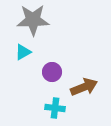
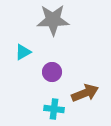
gray star: moved 20 px right
brown arrow: moved 1 px right, 6 px down
cyan cross: moved 1 px left, 1 px down
